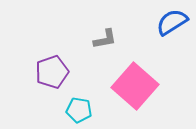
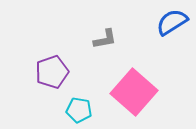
pink square: moved 1 px left, 6 px down
